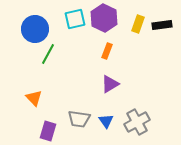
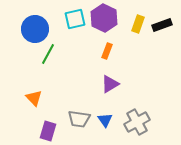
black rectangle: rotated 12 degrees counterclockwise
blue triangle: moved 1 px left, 1 px up
